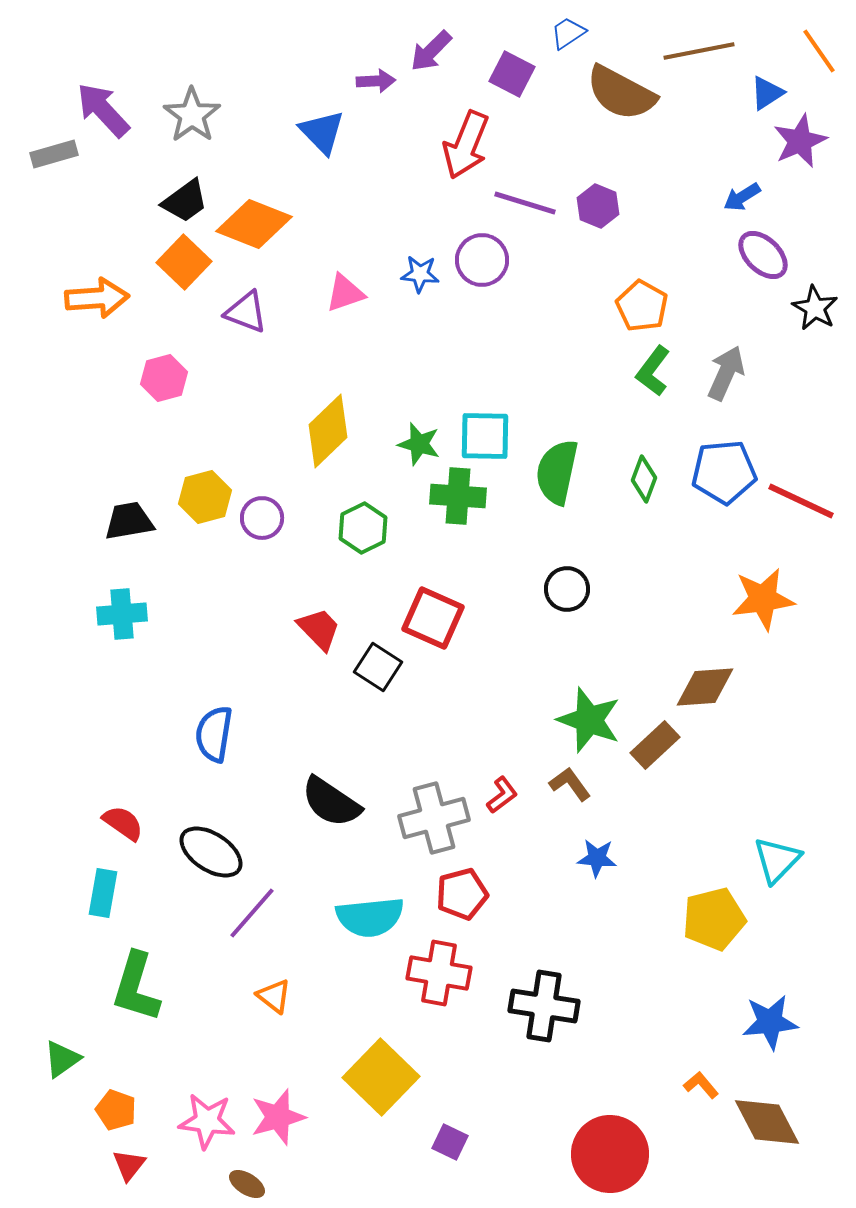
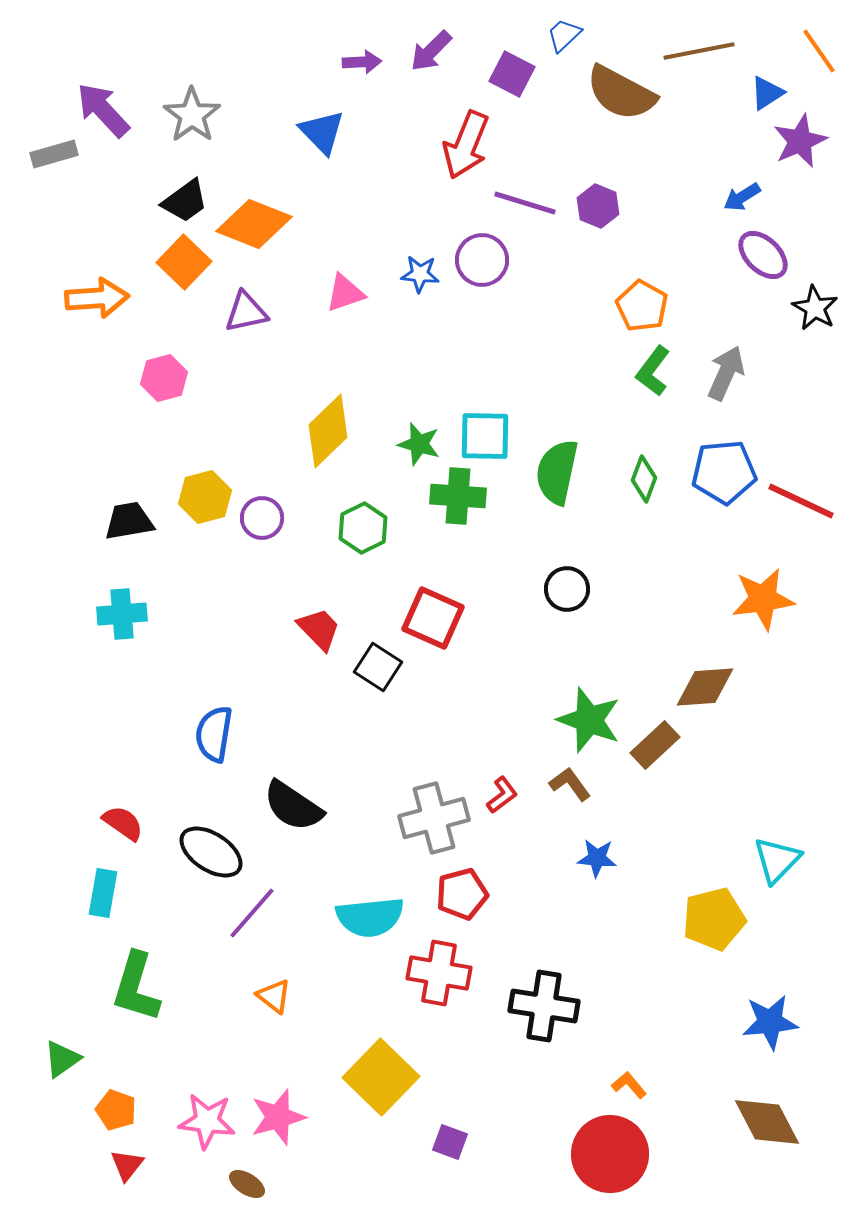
blue trapezoid at (568, 33): moved 4 px left, 2 px down; rotated 9 degrees counterclockwise
purple arrow at (376, 81): moved 14 px left, 19 px up
purple triangle at (246, 312): rotated 33 degrees counterclockwise
black semicircle at (331, 802): moved 38 px left, 4 px down
orange L-shape at (701, 1085): moved 72 px left
purple square at (450, 1142): rotated 6 degrees counterclockwise
red triangle at (129, 1165): moved 2 px left
